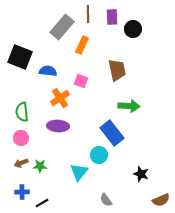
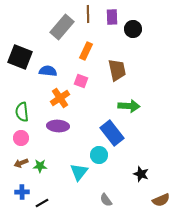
orange rectangle: moved 4 px right, 6 px down
